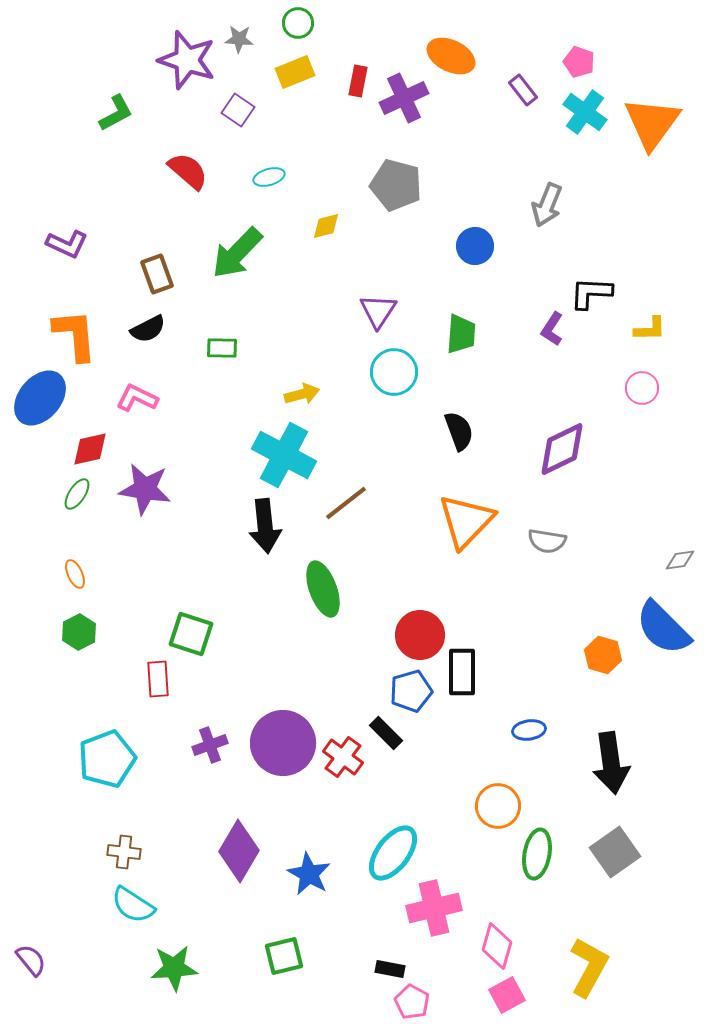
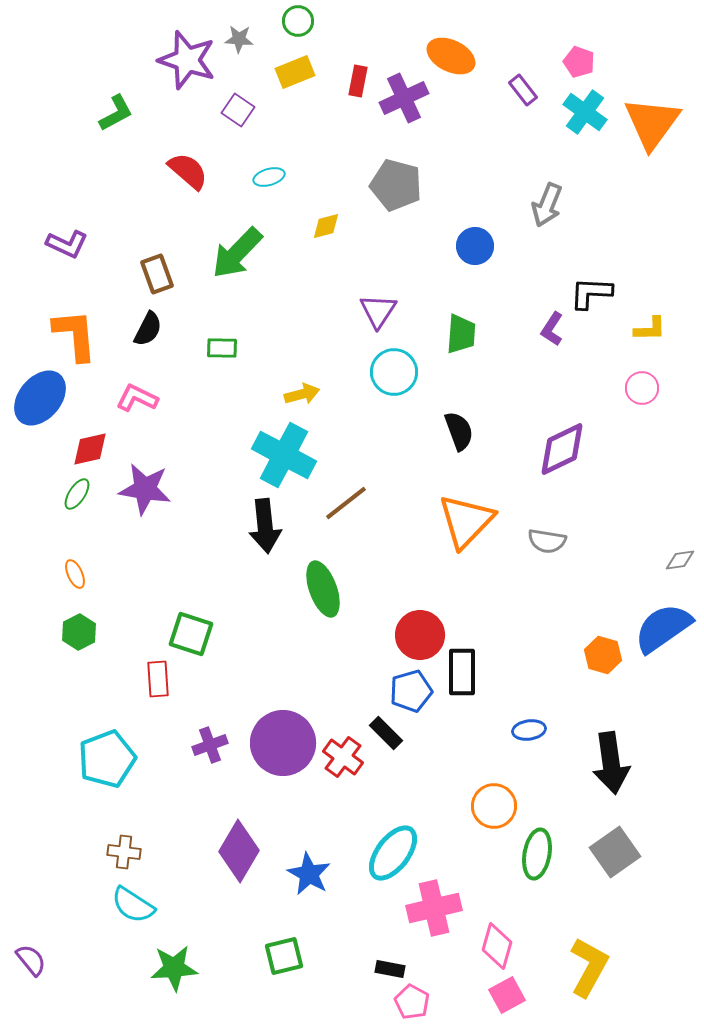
green circle at (298, 23): moved 2 px up
black semicircle at (148, 329): rotated 36 degrees counterclockwise
blue semicircle at (663, 628): rotated 100 degrees clockwise
orange circle at (498, 806): moved 4 px left
